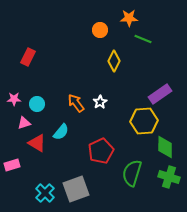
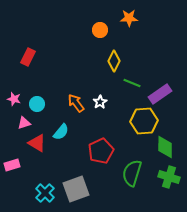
green line: moved 11 px left, 44 px down
pink star: rotated 16 degrees clockwise
